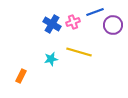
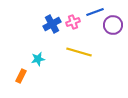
blue cross: rotated 30 degrees clockwise
cyan star: moved 13 px left
